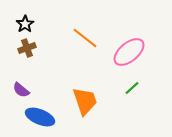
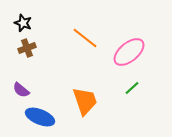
black star: moved 2 px left, 1 px up; rotated 18 degrees counterclockwise
